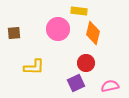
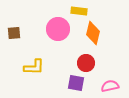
purple square: rotated 36 degrees clockwise
